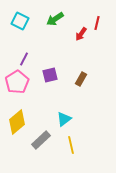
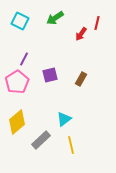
green arrow: moved 1 px up
